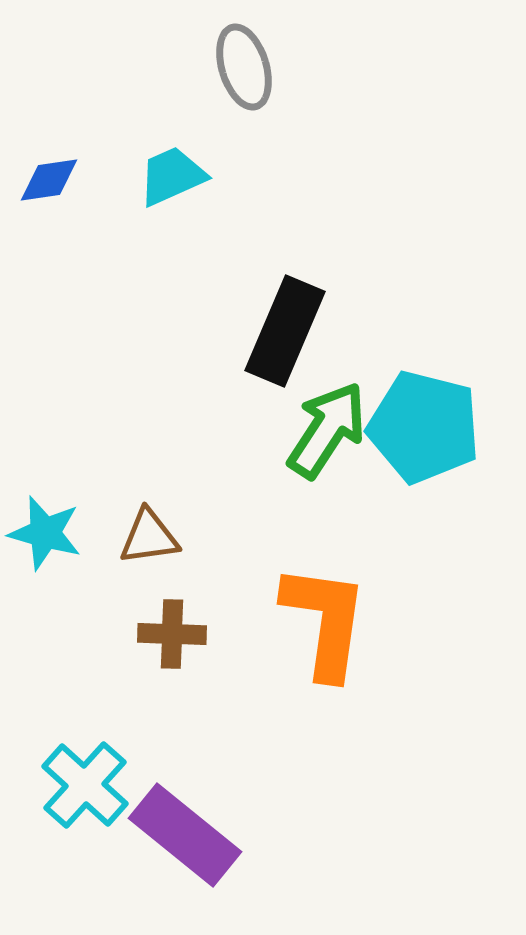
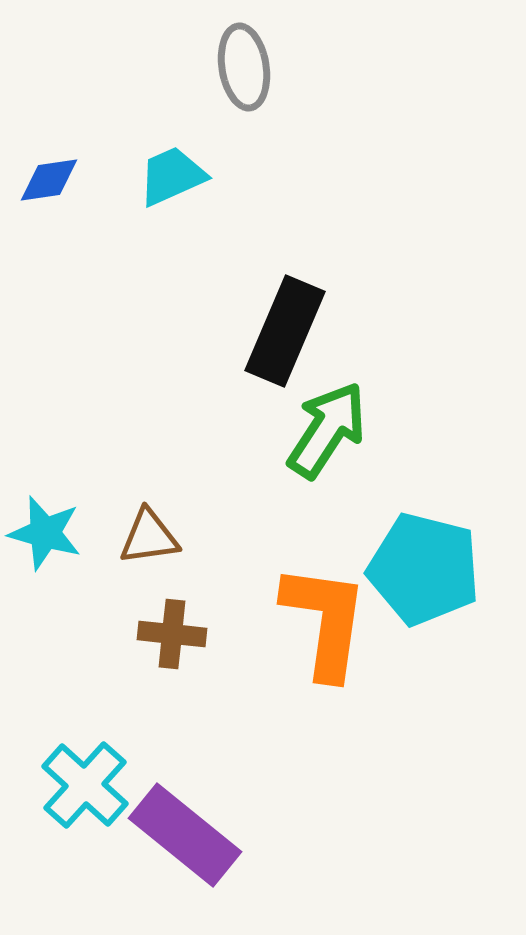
gray ellipse: rotated 8 degrees clockwise
cyan pentagon: moved 142 px down
brown cross: rotated 4 degrees clockwise
